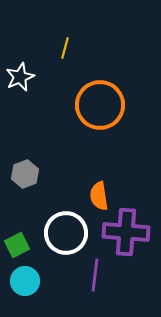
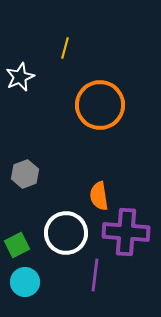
cyan circle: moved 1 px down
